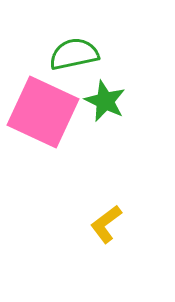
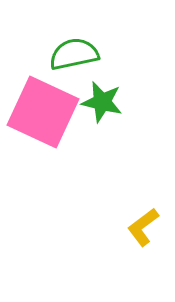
green star: moved 3 px left, 1 px down; rotated 12 degrees counterclockwise
yellow L-shape: moved 37 px right, 3 px down
